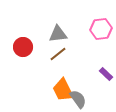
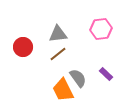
gray semicircle: moved 21 px up
